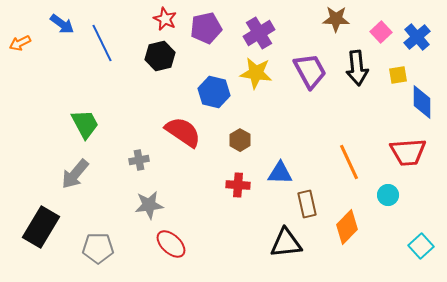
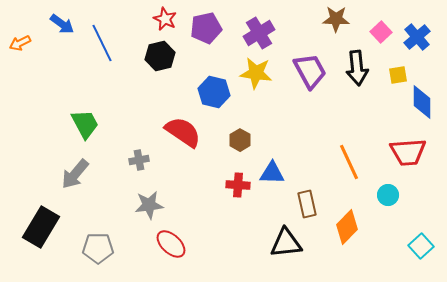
blue triangle: moved 8 px left
